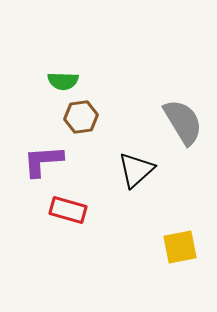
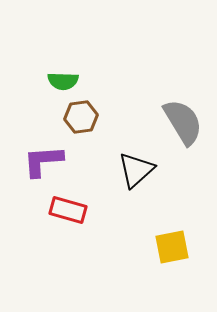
yellow square: moved 8 px left
